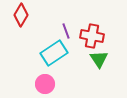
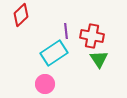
red diamond: rotated 15 degrees clockwise
purple line: rotated 14 degrees clockwise
